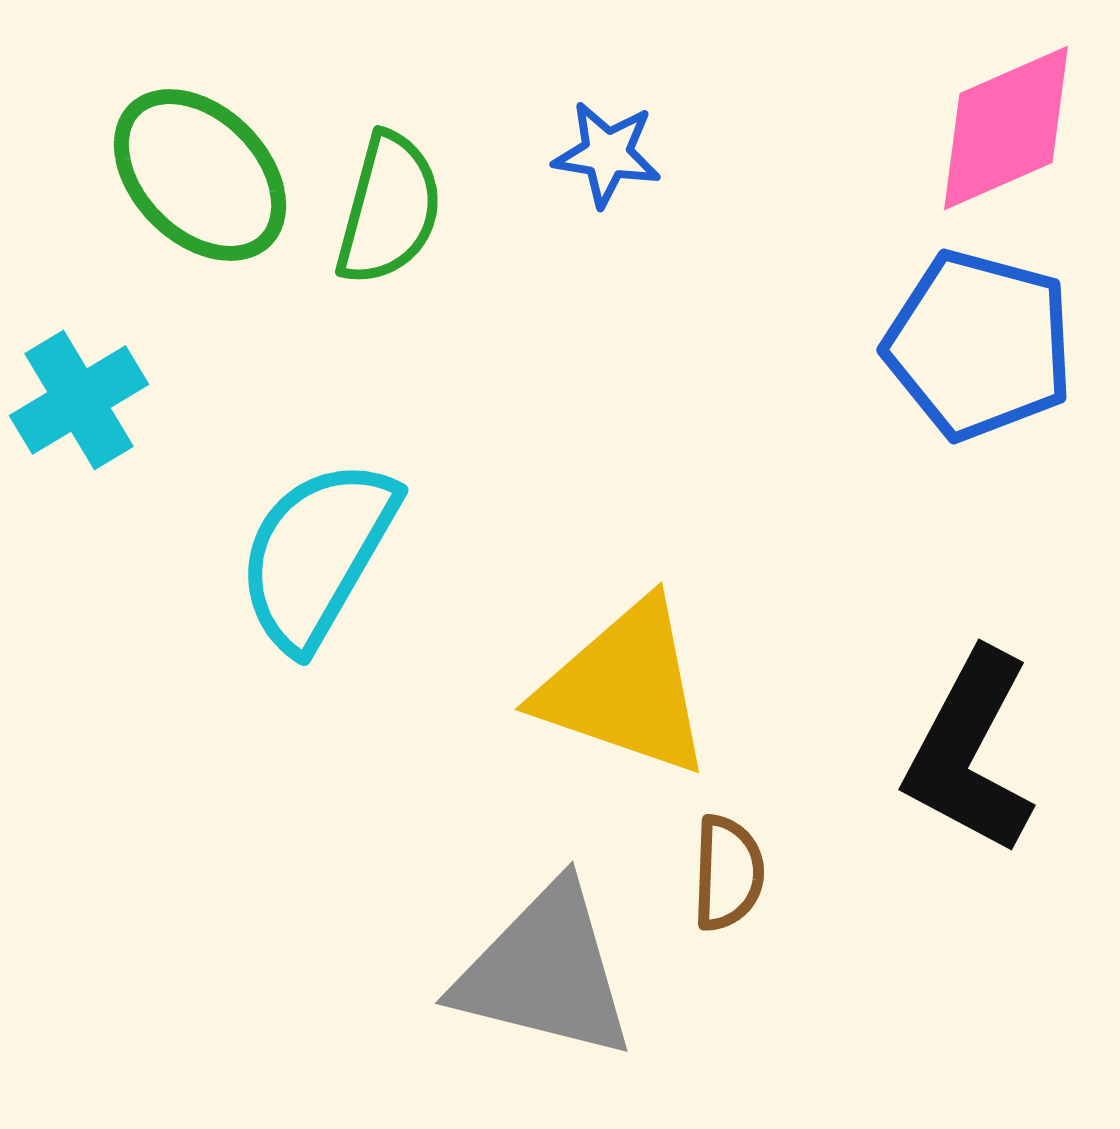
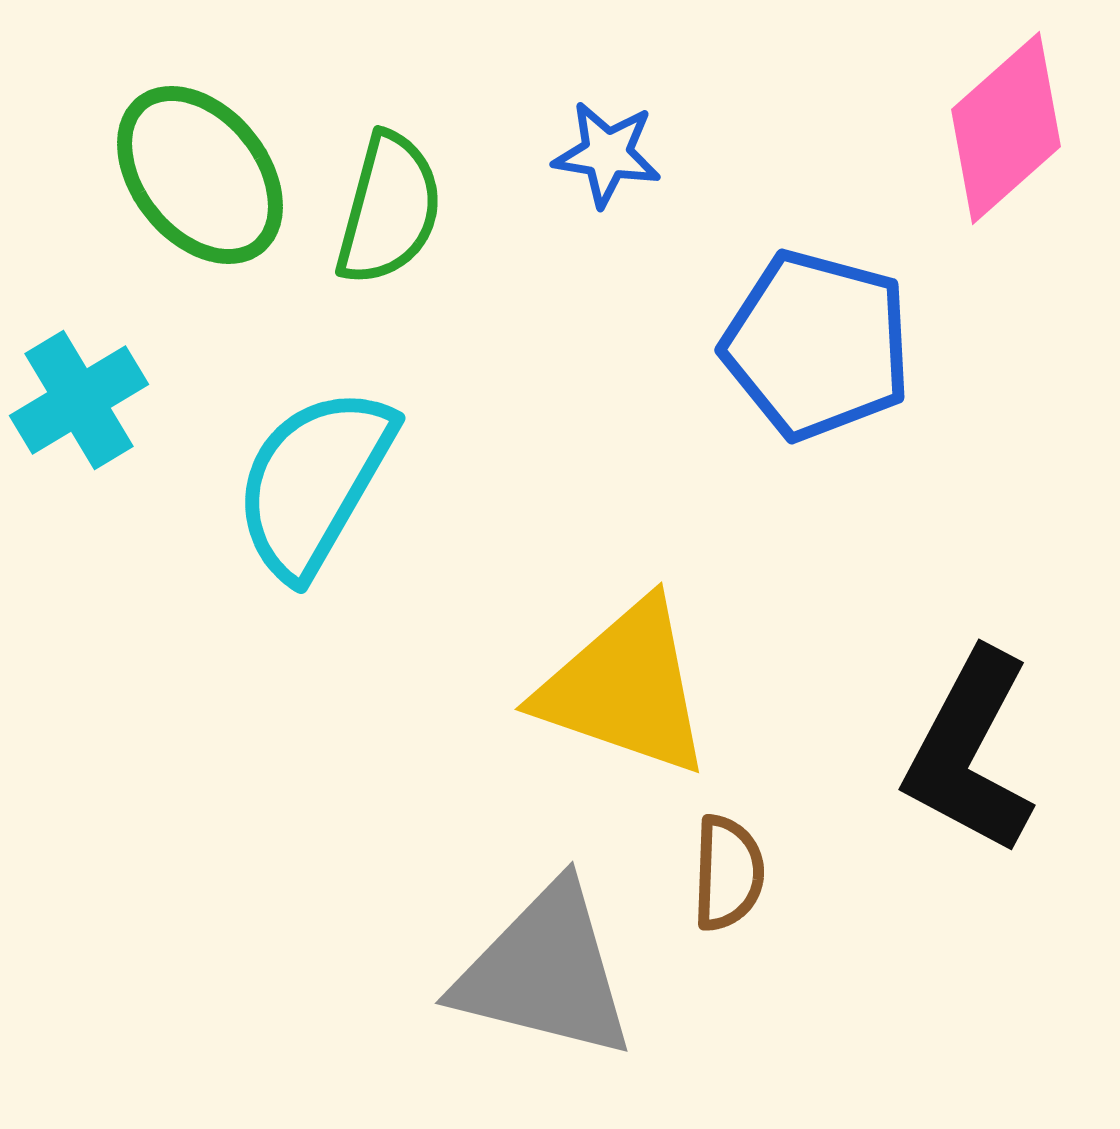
pink diamond: rotated 18 degrees counterclockwise
green ellipse: rotated 6 degrees clockwise
blue pentagon: moved 162 px left
cyan semicircle: moved 3 px left, 72 px up
